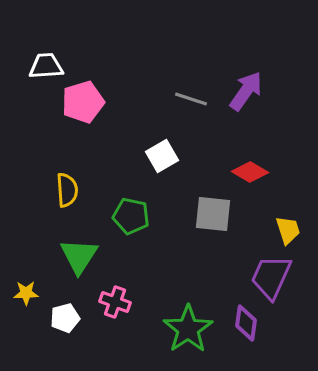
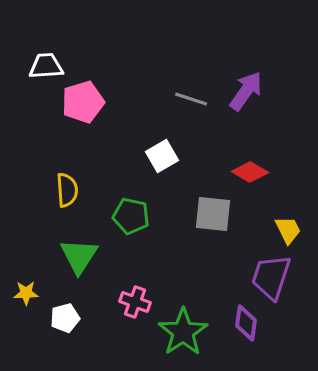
yellow trapezoid: rotated 8 degrees counterclockwise
purple trapezoid: rotated 6 degrees counterclockwise
pink cross: moved 20 px right
green star: moved 5 px left, 3 px down
